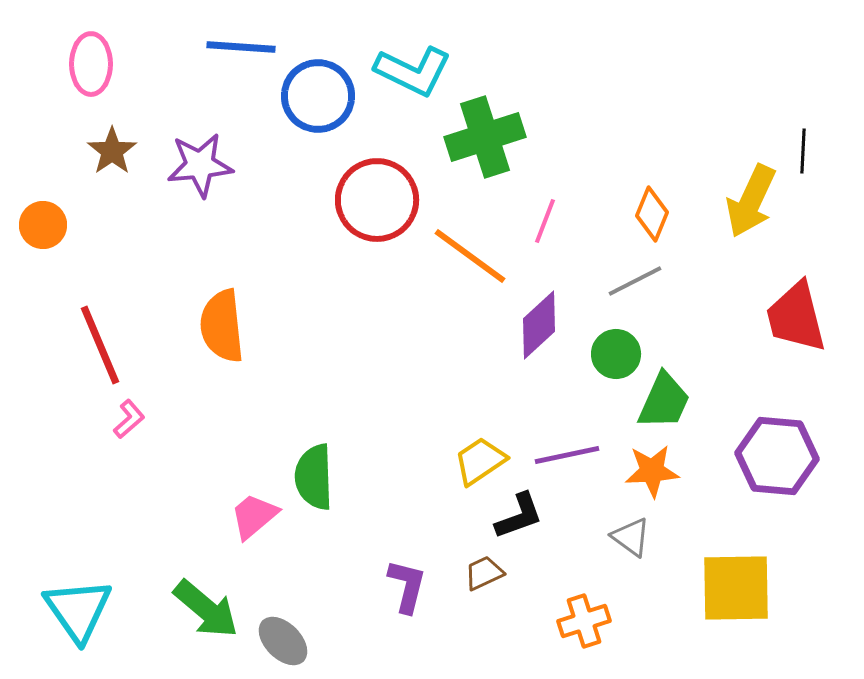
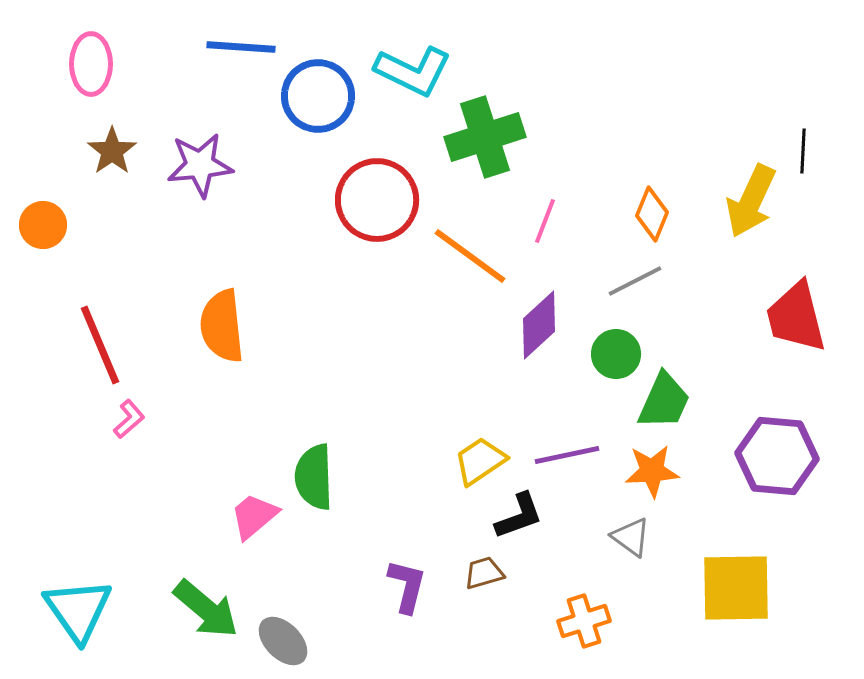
brown trapezoid: rotated 9 degrees clockwise
